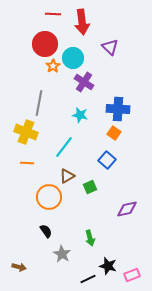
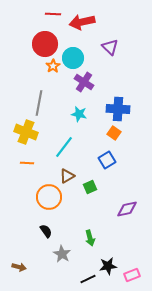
red arrow: rotated 85 degrees clockwise
cyan star: moved 1 px left, 1 px up
blue square: rotated 18 degrees clockwise
black star: rotated 24 degrees counterclockwise
